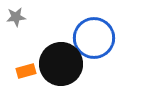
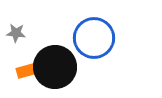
gray star: moved 16 px down; rotated 12 degrees clockwise
black circle: moved 6 px left, 3 px down
